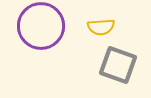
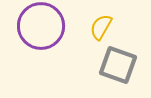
yellow semicircle: rotated 124 degrees clockwise
